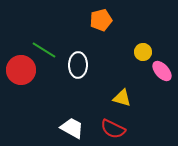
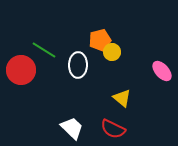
orange pentagon: moved 1 px left, 20 px down
yellow circle: moved 31 px left
yellow triangle: rotated 24 degrees clockwise
white trapezoid: rotated 15 degrees clockwise
